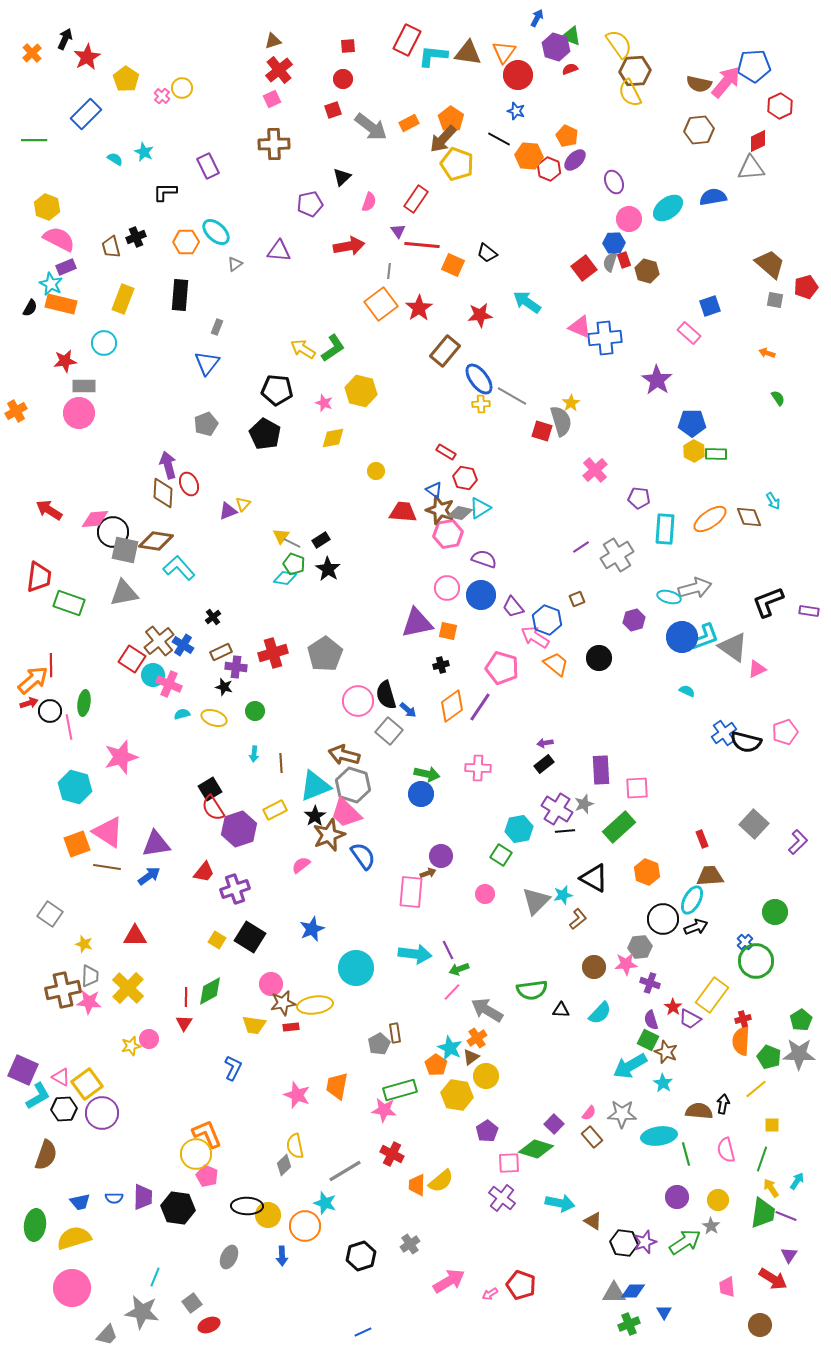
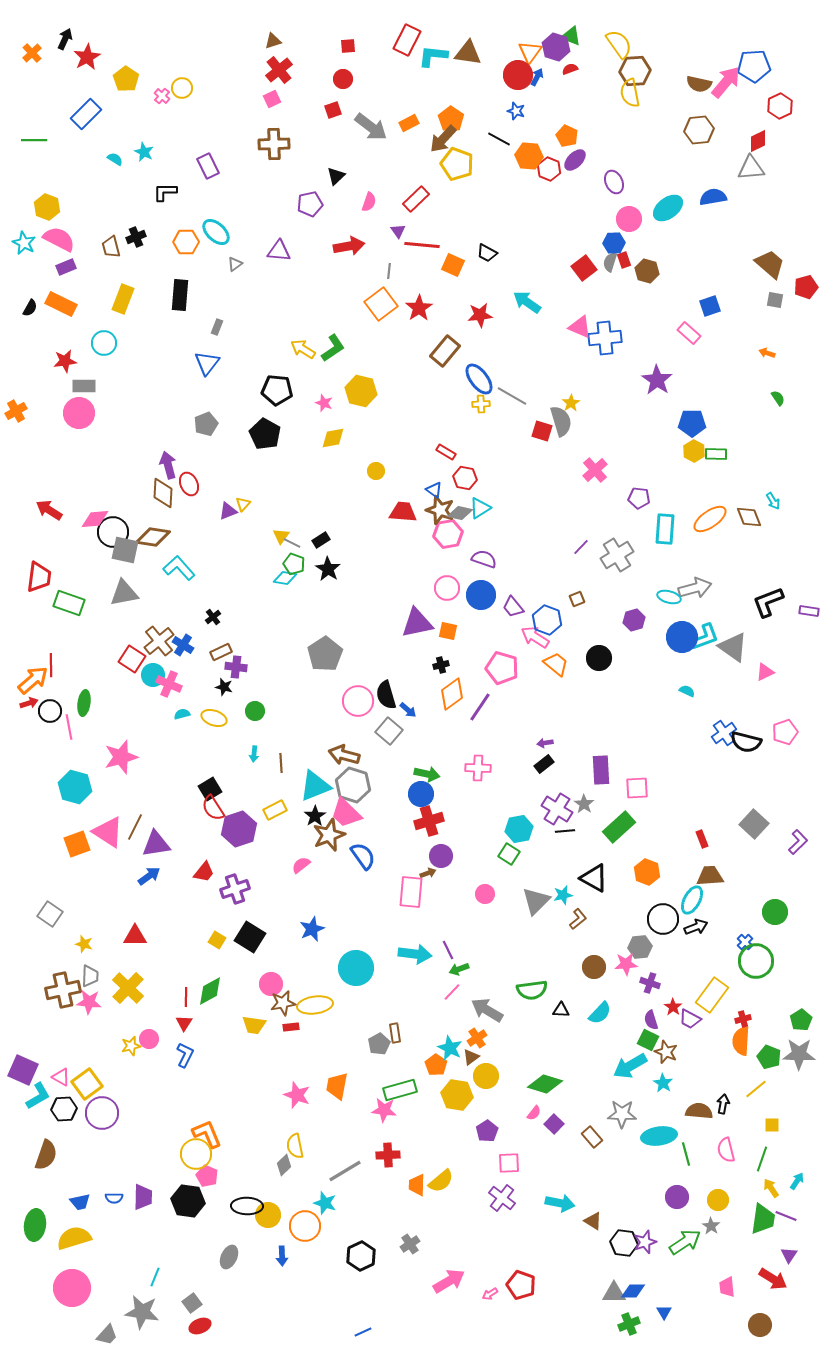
blue arrow at (537, 18): moved 59 px down
orange triangle at (504, 52): moved 26 px right
yellow semicircle at (630, 93): rotated 16 degrees clockwise
black triangle at (342, 177): moved 6 px left, 1 px up
red rectangle at (416, 199): rotated 12 degrees clockwise
black trapezoid at (487, 253): rotated 10 degrees counterclockwise
cyan star at (51, 284): moved 27 px left, 41 px up
orange rectangle at (61, 304): rotated 12 degrees clockwise
brown diamond at (156, 541): moved 3 px left, 4 px up
purple line at (581, 547): rotated 12 degrees counterclockwise
red cross at (273, 653): moved 156 px right, 168 px down
pink triangle at (757, 669): moved 8 px right, 3 px down
orange diamond at (452, 706): moved 12 px up
gray star at (584, 804): rotated 18 degrees counterclockwise
green square at (501, 855): moved 8 px right, 1 px up
brown line at (107, 867): moved 28 px right, 40 px up; rotated 72 degrees counterclockwise
blue L-shape at (233, 1068): moved 48 px left, 13 px up
pink semicircle at (589, 1113): moved 55 px left
green diamond at (536, 1149): moved 9 px right, 65 px up
red cross at (392, 1154): moved 4 px left, 1 px down; rotated 30 degrees counterclockwise
black hexagon at (178, 1208): moved 10 px right, 7 px up
green trapezoid at (763, 1213): moved 6 px down
black hexagon at (361, 1256): rotated 8 degrees counterclockwise
red ellipse at (209, 1325): moved 9 px left, 1 px down
